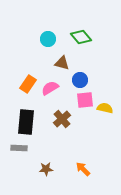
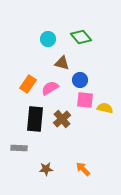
pink square: rotated 12 degrees clockwise
black rectangle: moved 9 px right, 3 px up
